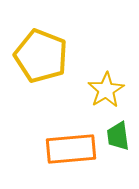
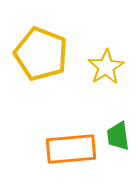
yellow pentagon: moved 2 px up
yellow star: moved 23 px up
